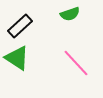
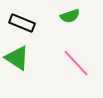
green semicircle: moved 2 px down
black rectangle: moved 2 px right, 3 px up; rotated 65 degrees clockwise
